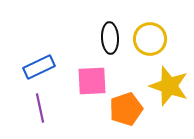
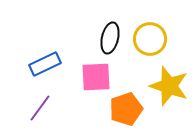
black ellipse: rotated 16 degrees clockwise
blue rectangle: moved 6 px right, 3 px up
pink square: moved 4 px right, 4 px up
purple line: rotated 48 degrees clockwise
